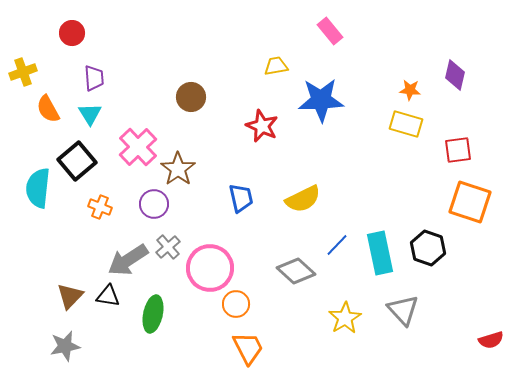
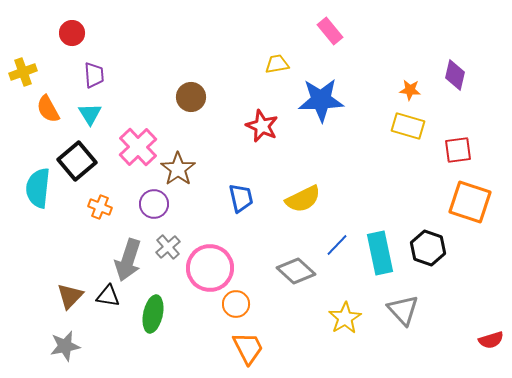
yellow trapezoid: moved 1 px right, 2 px up
purple trapezoid: moved 3 px up
yellow rectangle: moved 2 px right, 2 px down
gray arrow: rotated 39 degrees counterclockwise
